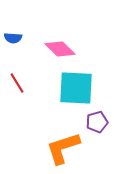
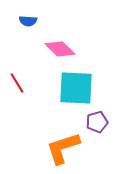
blue semicircle: moved 15 px right, 17 px up
